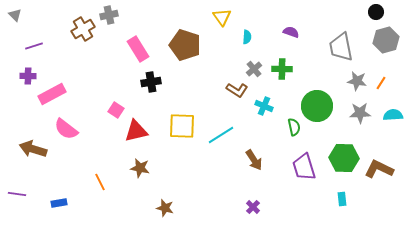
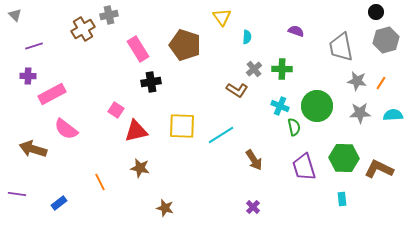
purple semicircle at (291, 32): moved 5 px right, 1 px up
cyan cross at (264, 106): moved 16 px right
blue rectangle at (59, 203): rotated 28 degrees counterclockwise
